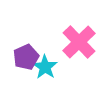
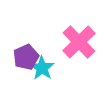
cyan star: moved 3 px left, 1 px down
